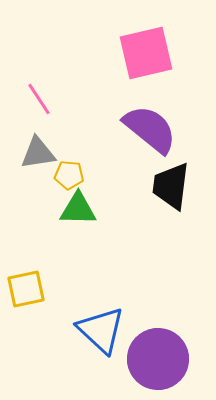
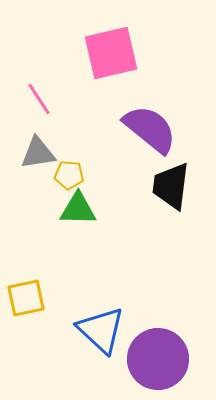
pink square: moved 35 px left
yellow square: moved 9 px down
